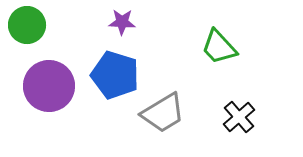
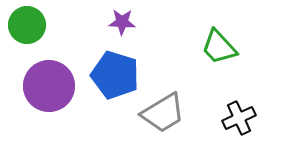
black cross: moved 1 px down; rotated 16 degrees clockwise
